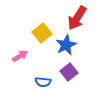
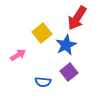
pink arrow: moved 2 px left, 1 px up
